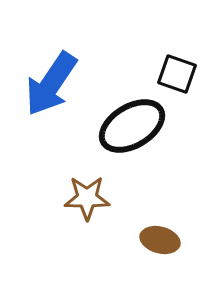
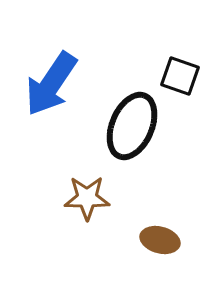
black square: moved 3 px right, 2 px down
black ellipse: rotated 36 degrees counterclockwise
